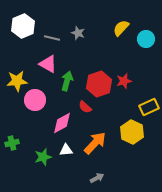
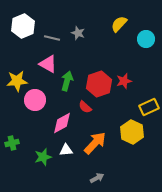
yellow semicircle: moved 2 px left, 4 px up
